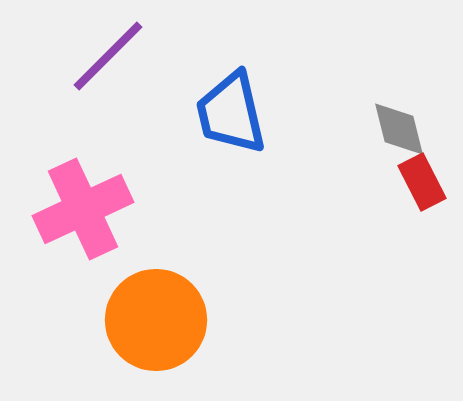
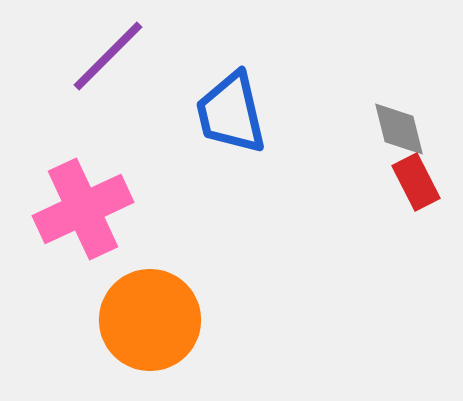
red rectangle: moved 6 px left
orange circle: moved 6 px left
